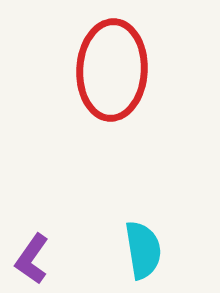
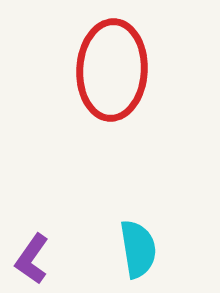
cyan semicircle: moved 5 px left, 1 px up
